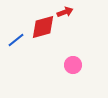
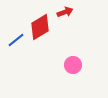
red diamond: moved 3 px left; rotated 16 degrees counterclockwise
